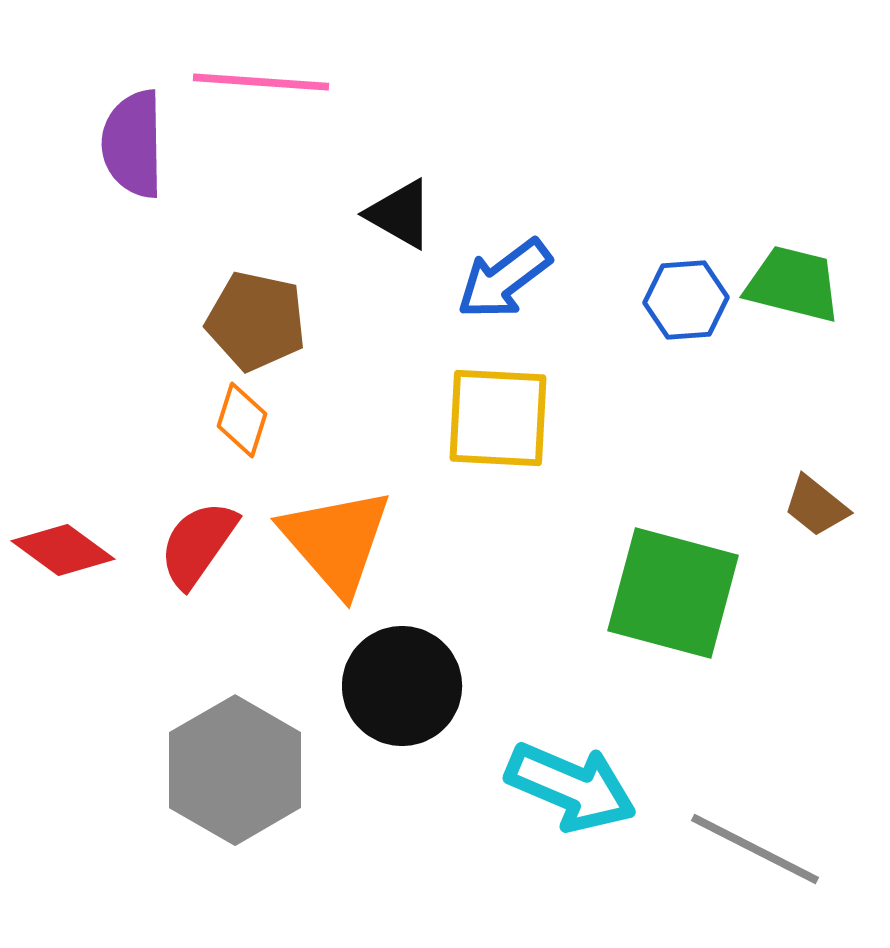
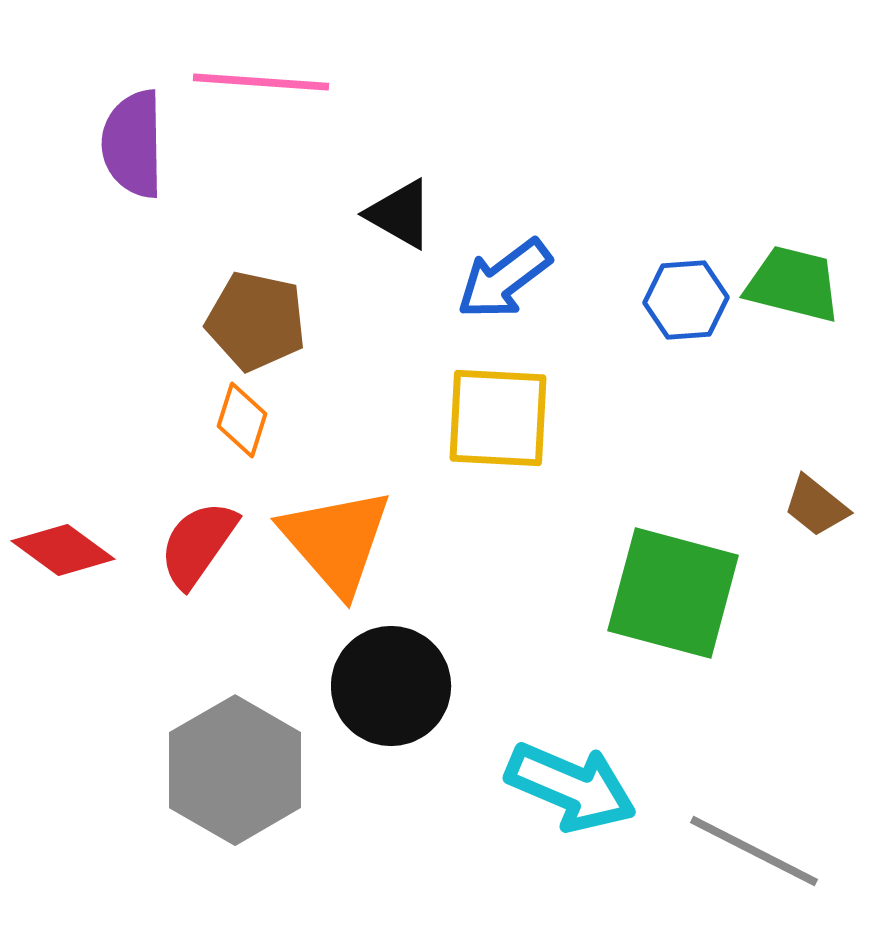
black circle: moved 11 px left
gray line: moved 1 px left, 2 px down
